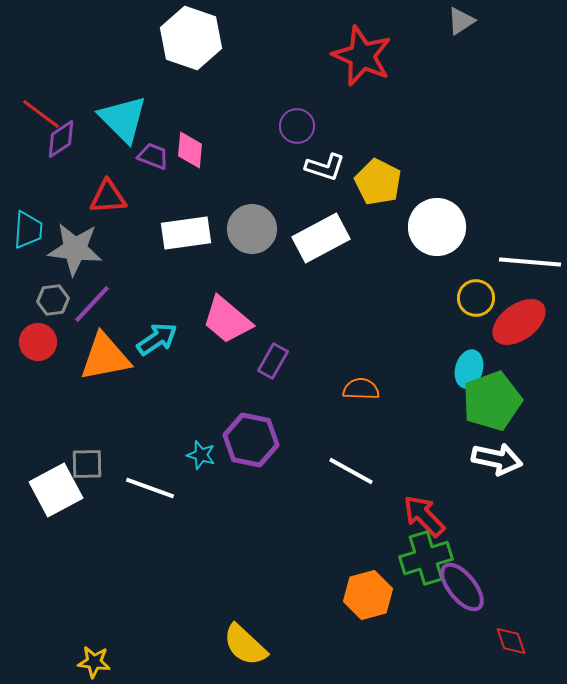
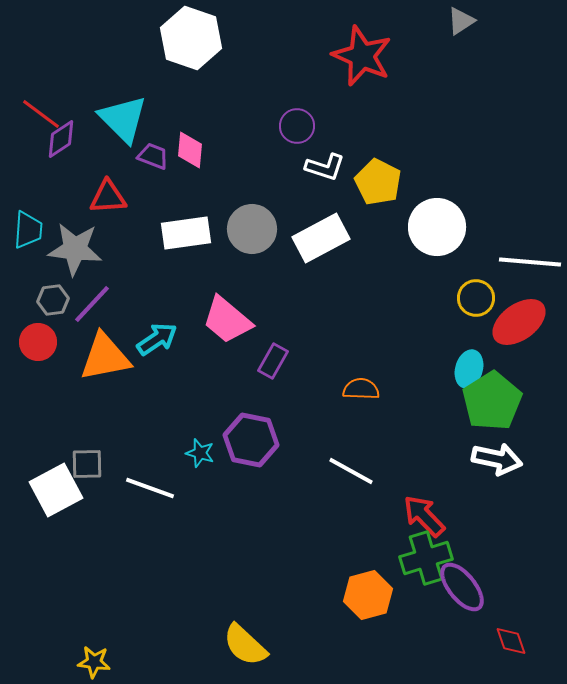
green pentagon at (492, 401): rotated 12 degrees counterclockwise
cyan star at (201, 455): moved 1 px left, 2 px up
